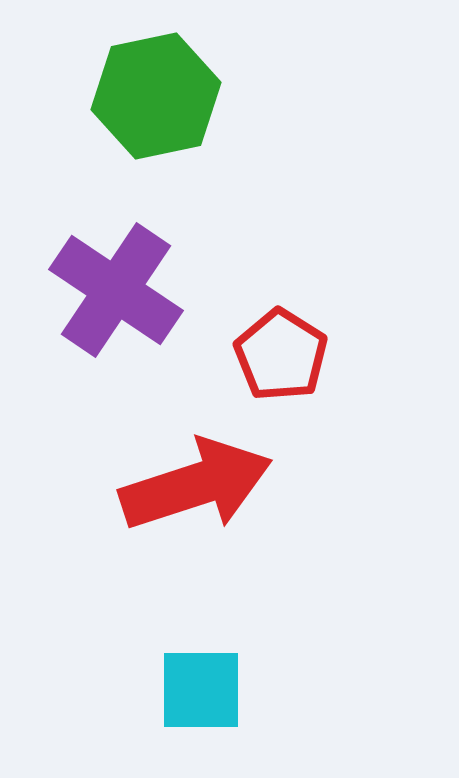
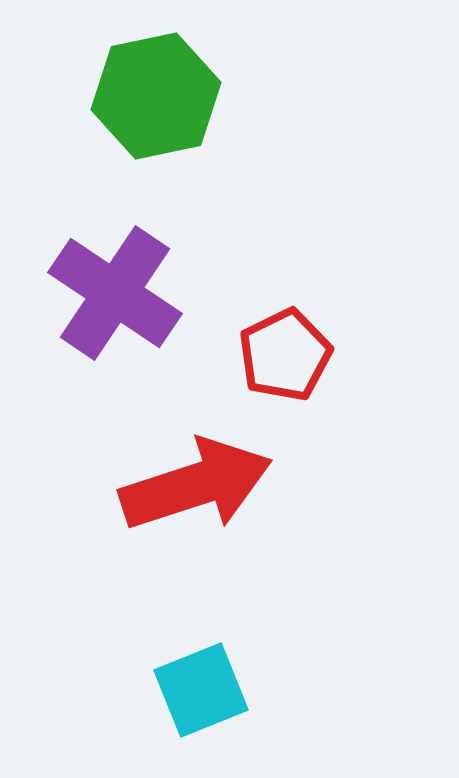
purple cross: moved 1 px left, 3 px down
red pentagon: moved 4 px right; rotated 14 degrees clockwise
cyan square: rotated 22 degrees counterclockwise
